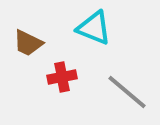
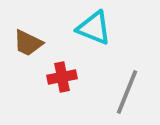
gray line: rotated 72 degrees clockwise
